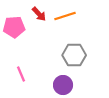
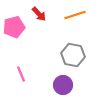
orange line: moved 10 px right, 1 px up
pink pentagon: rotated 10 degrees counterclockwise
gray hexagon: moved 1 px left; rotated 10 degrees clockwise
